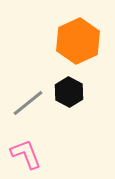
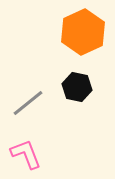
orange hexagon: moved 5 px right, 9 px up
black hexagon: moved 8 px right, 5 px up; rotated 16 degrees counterclockwise
